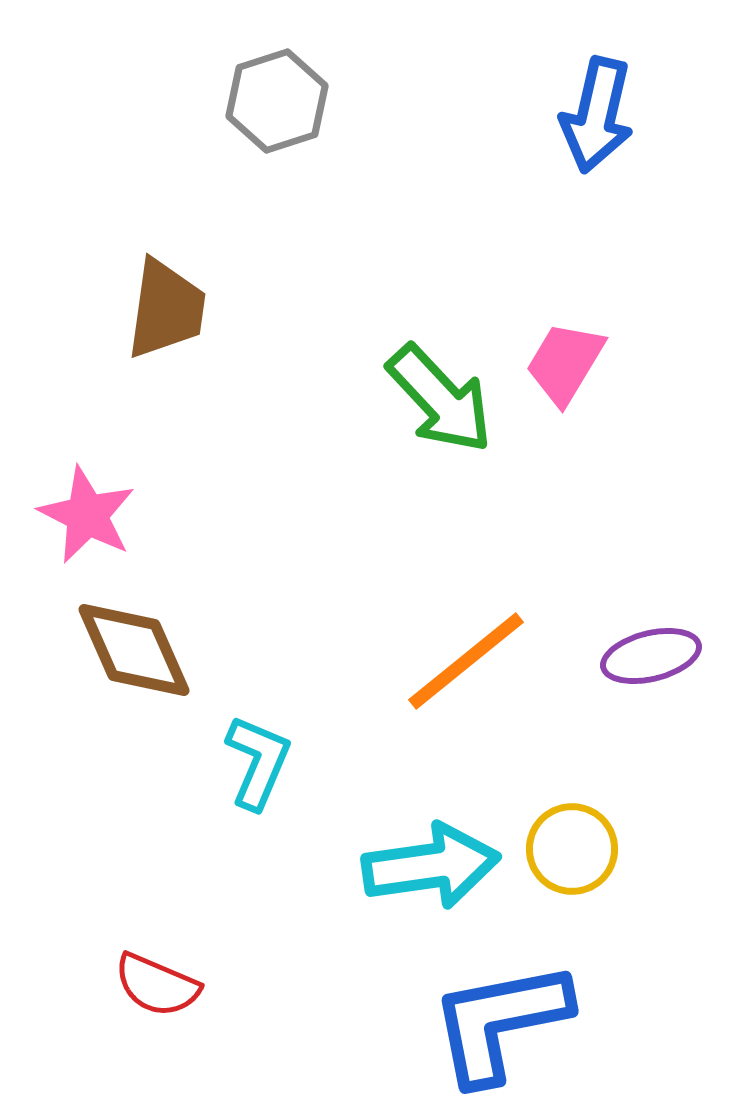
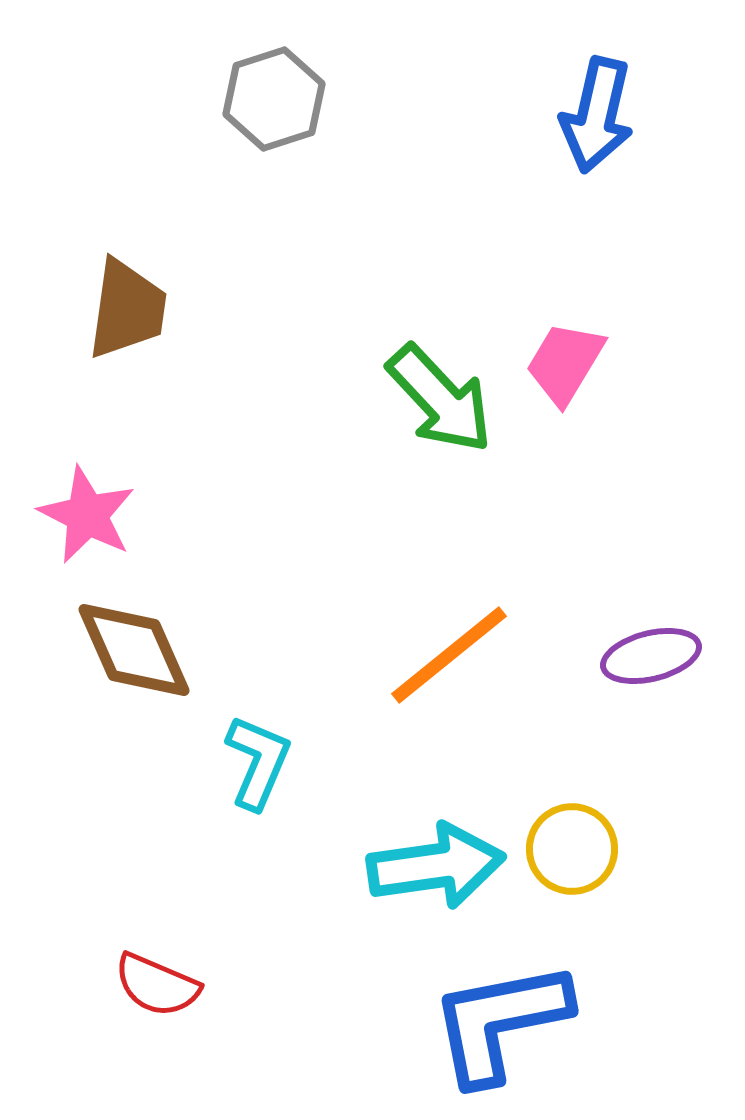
gray hexagon: moved 3 px left, 2 px up
brown trapezoid: moved 39 px left
orange line: moved 17 px left, 6 px up
cyan arrow: moved 5 px right
